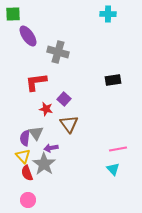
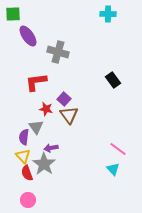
black rectangle: rotated 63 degrees clockwise
brown triangle: moved 9 px up
gray triangle: moved 6 px up
purple semicircle: moved 1 px left, 1 px up
pink line: rotated 48 degrees clockwise
